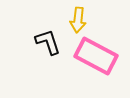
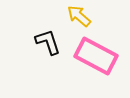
yellow arrow: moved 1 px right, 4 px up; rotated 125 degrees clockwise
